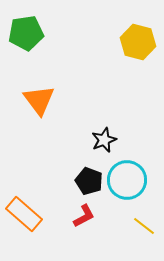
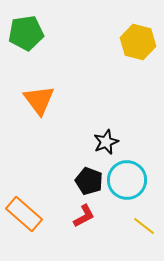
black star: moved 2 px right, 2 px down
